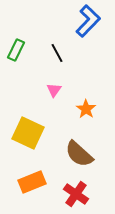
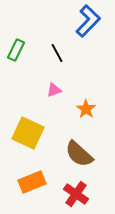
pink triangle: rotated 35 degrees clockwise
